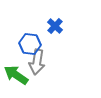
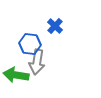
green arrow: rotated 25 degrees counterclockwise
